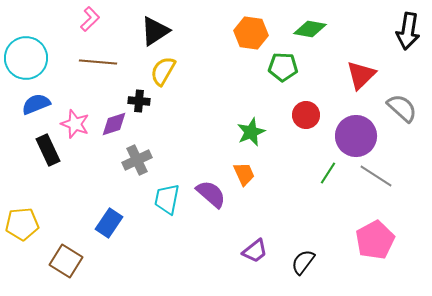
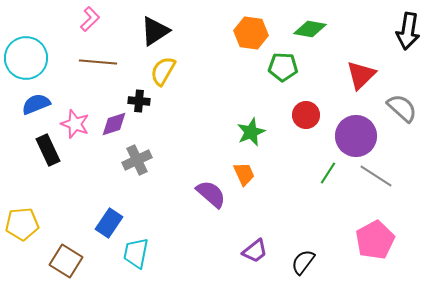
cyan trapezoid: moved 31 px left, 54 px down
